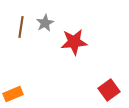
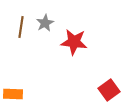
red star: rotated 12 degrees clockwise
orange rectangle: rotated 24 degrees clockwise
